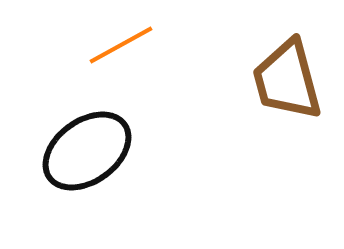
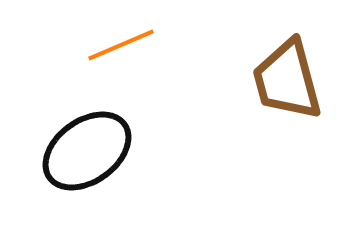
orange line: rotated 6 degrees clockwise
